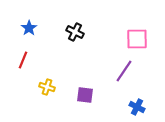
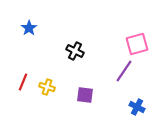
black cross: moved 19 px down
pink square: moved 5 px down; rotated 15 degrees counterclockwise
red line: moved 22 px down
